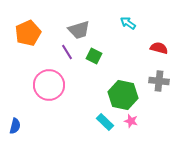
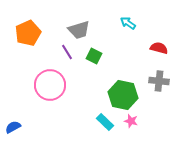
pink circle: moved 1 px right
blue semicircle: moved 2 px left, 1 px down; rotated 133 degrees counterclockwise
